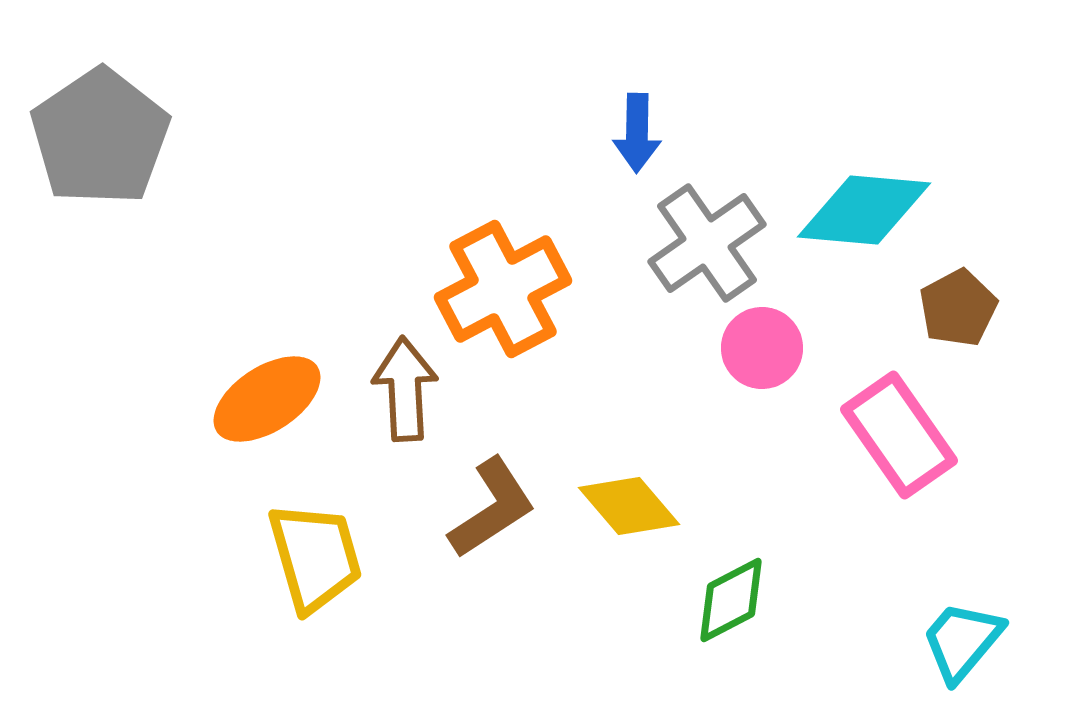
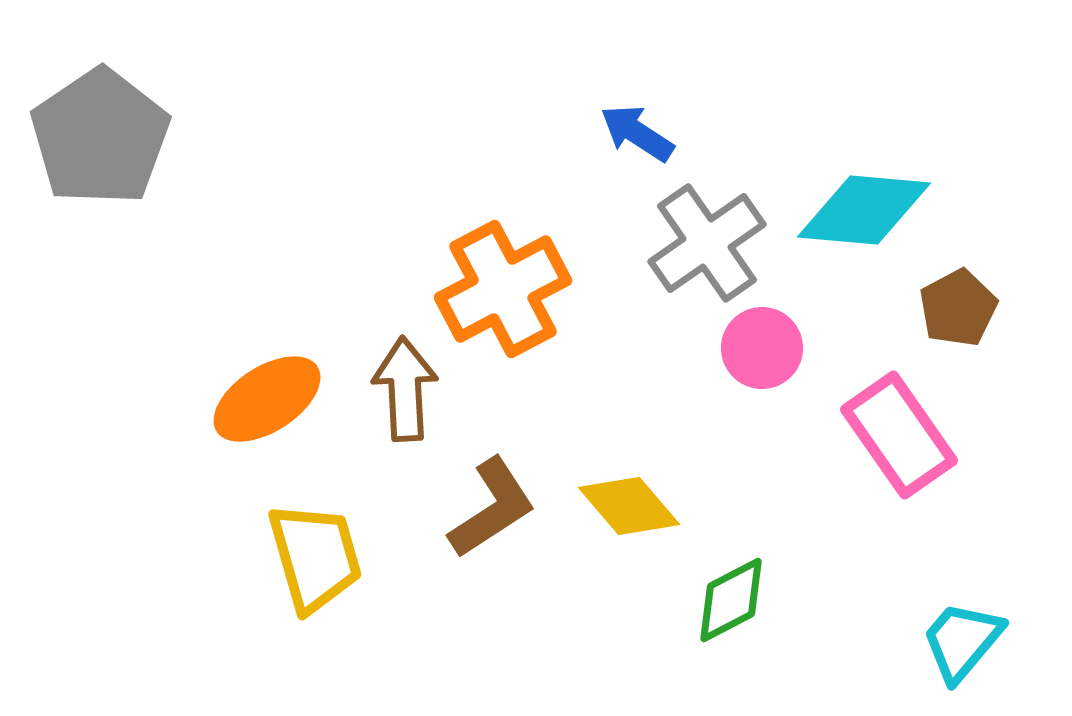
blue arrow: rotated 122 degrees clockwise
